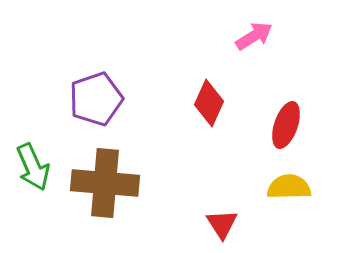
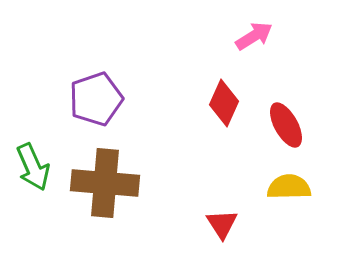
red diamond: moved 15 px right
red ellipse: rotated 48 degrees counterclockwise
